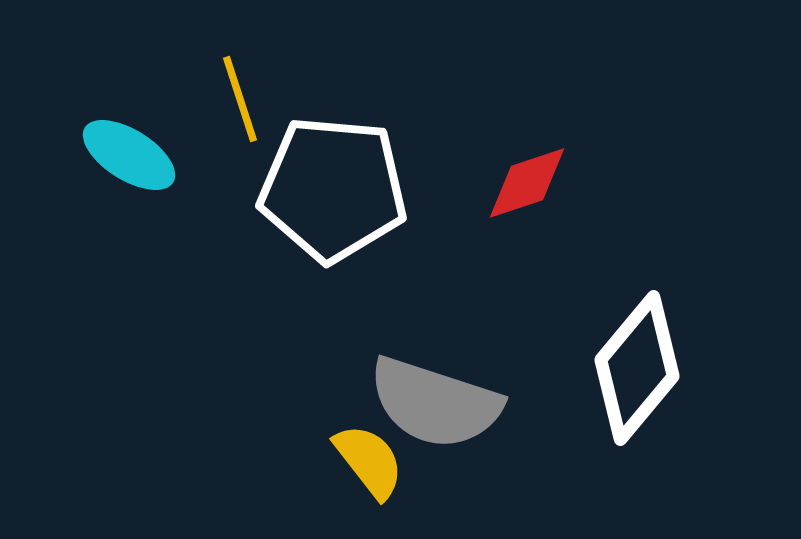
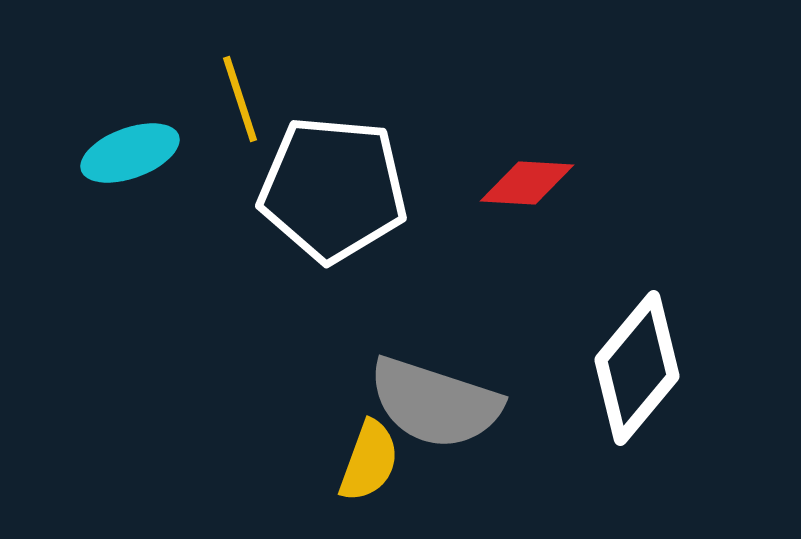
cyan ellipse: moved 1 px right, 2 px up; rotated 52 degrees counterclockwise
red diamond: rotated 22 degrees clockwise
yellow semicircle: rotated 58 degrees clockwise
